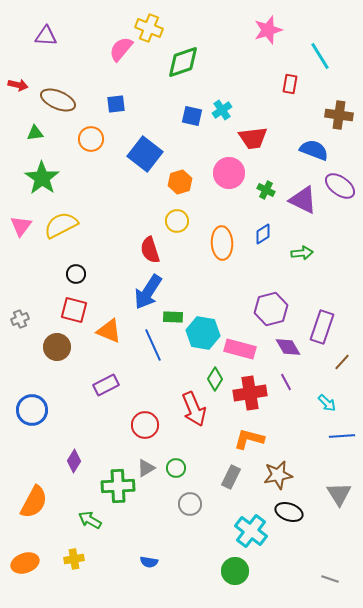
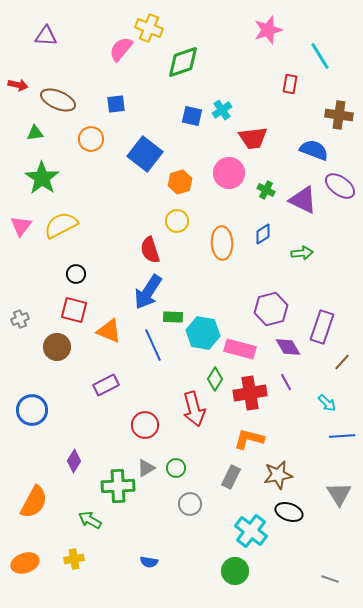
red arrow at (194, 409): rotated 8 degrees clockwise
